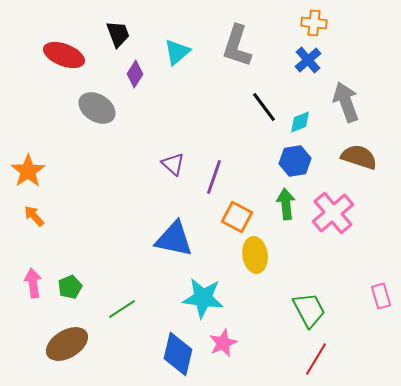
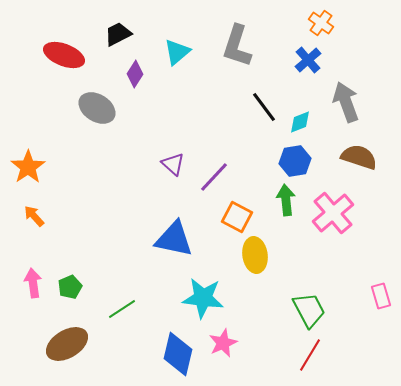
orange cross: moved 7 px right; rotated 30 degrees clockwise
black trapezoid: rotated 96 degrees counterclockwise
orange star: moved 4 px up
purple line: rotated 24 degrees clockwise
green arrow: moved 4 px up
red line: moved 6 px left, 4 px up
